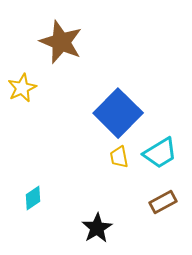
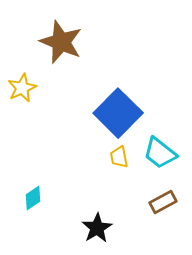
cyan trapezoid: rotated 69 degrees clockwise
